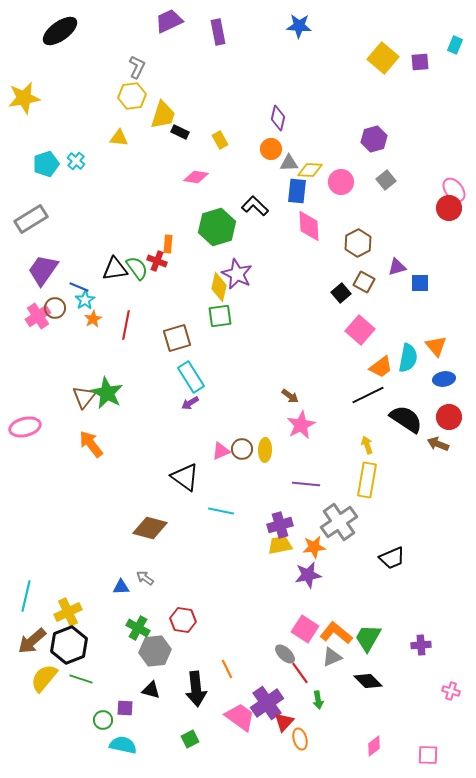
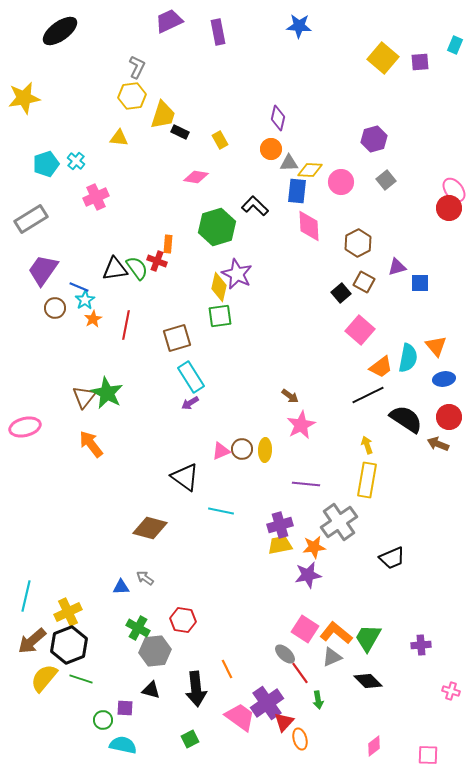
pink cross at (38, 316): moved 58 px right, 119 px up; rotated 10 degrees clockwise
